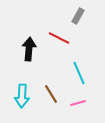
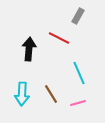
cyan arrow: moved 2 px up
